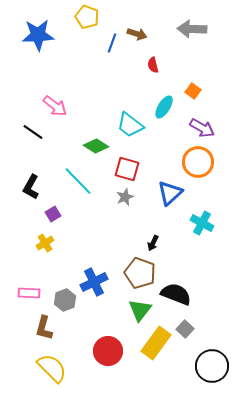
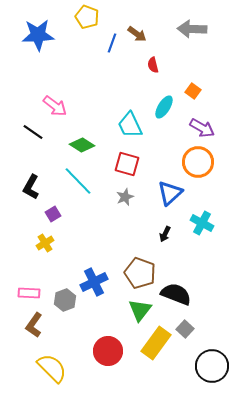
brown arrow: rotated 18 degrees clockwise
cyan trapezoid: rotated 28 degrees clockwise
green diamond: moved 14 px left, 1 px up
red square: moved 5 px up
black arrow: moved 12 px right, 9 px up
brown L-shape: moved 10 px left, 3 px up; rotated 20 degrees clockwise
